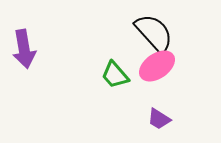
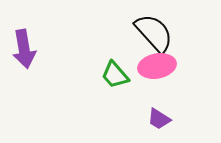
pink ellipse: rotated 24 degrees clockwise
